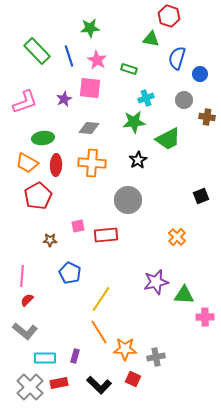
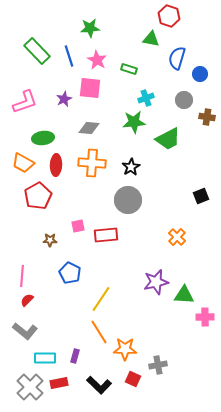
black star at (138, 160): moved 7 px left, 7 px down
orange trapezoid at (27, 163): moved 4 px left
gray cross at (156, 357): moved 2 px right, 8 px down
